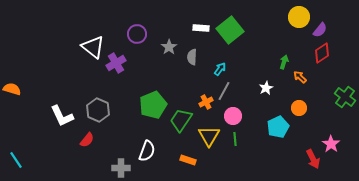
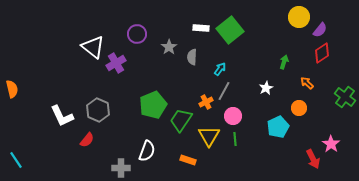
orange arrow: moved 7 px right, 6 px down
orange semicircle: rotated 60 degrees clockwise
